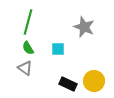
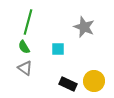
green semicircle: moved 4 px left, 1 px up
